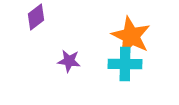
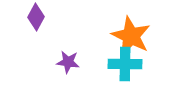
purple diamond: rotated 24 degrees counterclockwise
purple star: moved 1 px left, 1 px down
